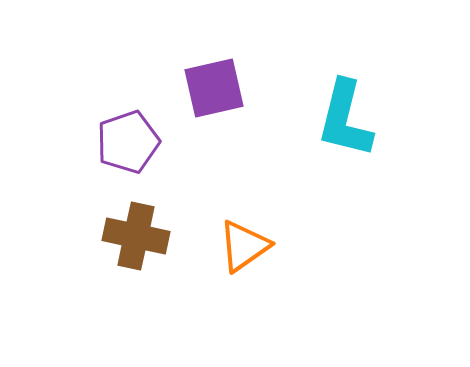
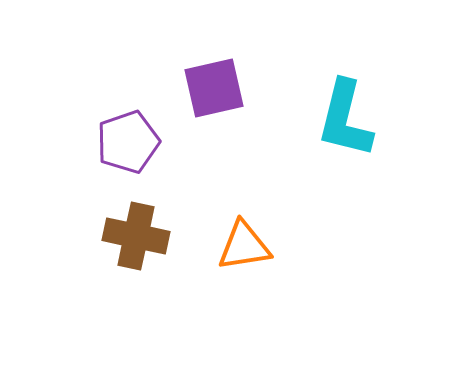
orange triangle: rotated 26 degrees clockwise
